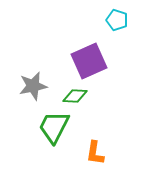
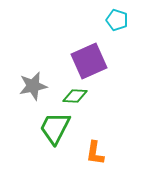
green trapezoid: moved 1 px right, 1 px down
